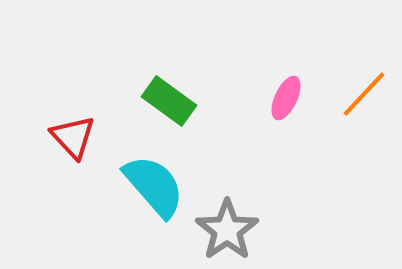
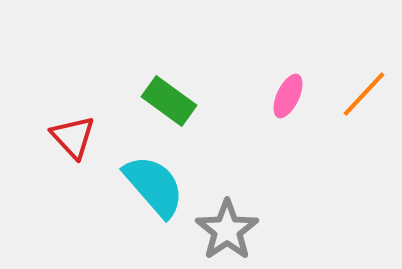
pink ellipse: moved 2 px right, 2 px up
